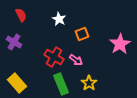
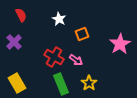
purple cross: rotated 14 degrees clockwise
yellow rectangle: rotated 12 degrees clockwise
